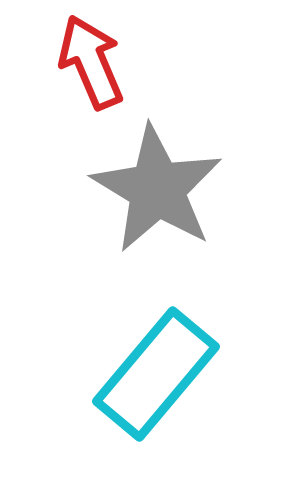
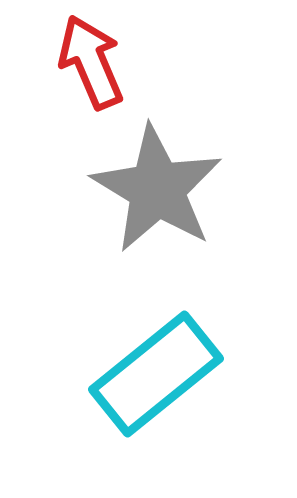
cyan rectangle: rotated 11 degrees clockwise
